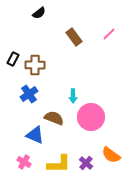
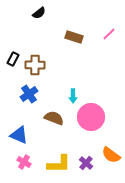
brown rectangle: rotated 36 degrees counterclockwise
blue triangle: moved 16 px left
